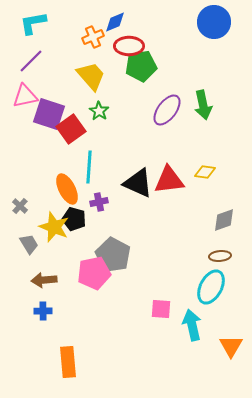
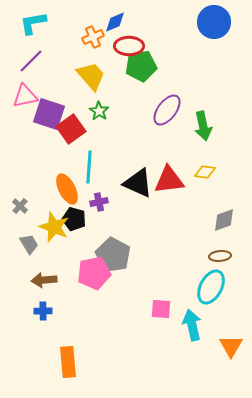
green arrow: moved 21 px down
